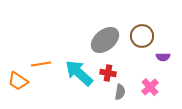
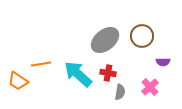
purple semicircle: moved 5 px down
cyan arrow: moved 1 px left, 1 px down
